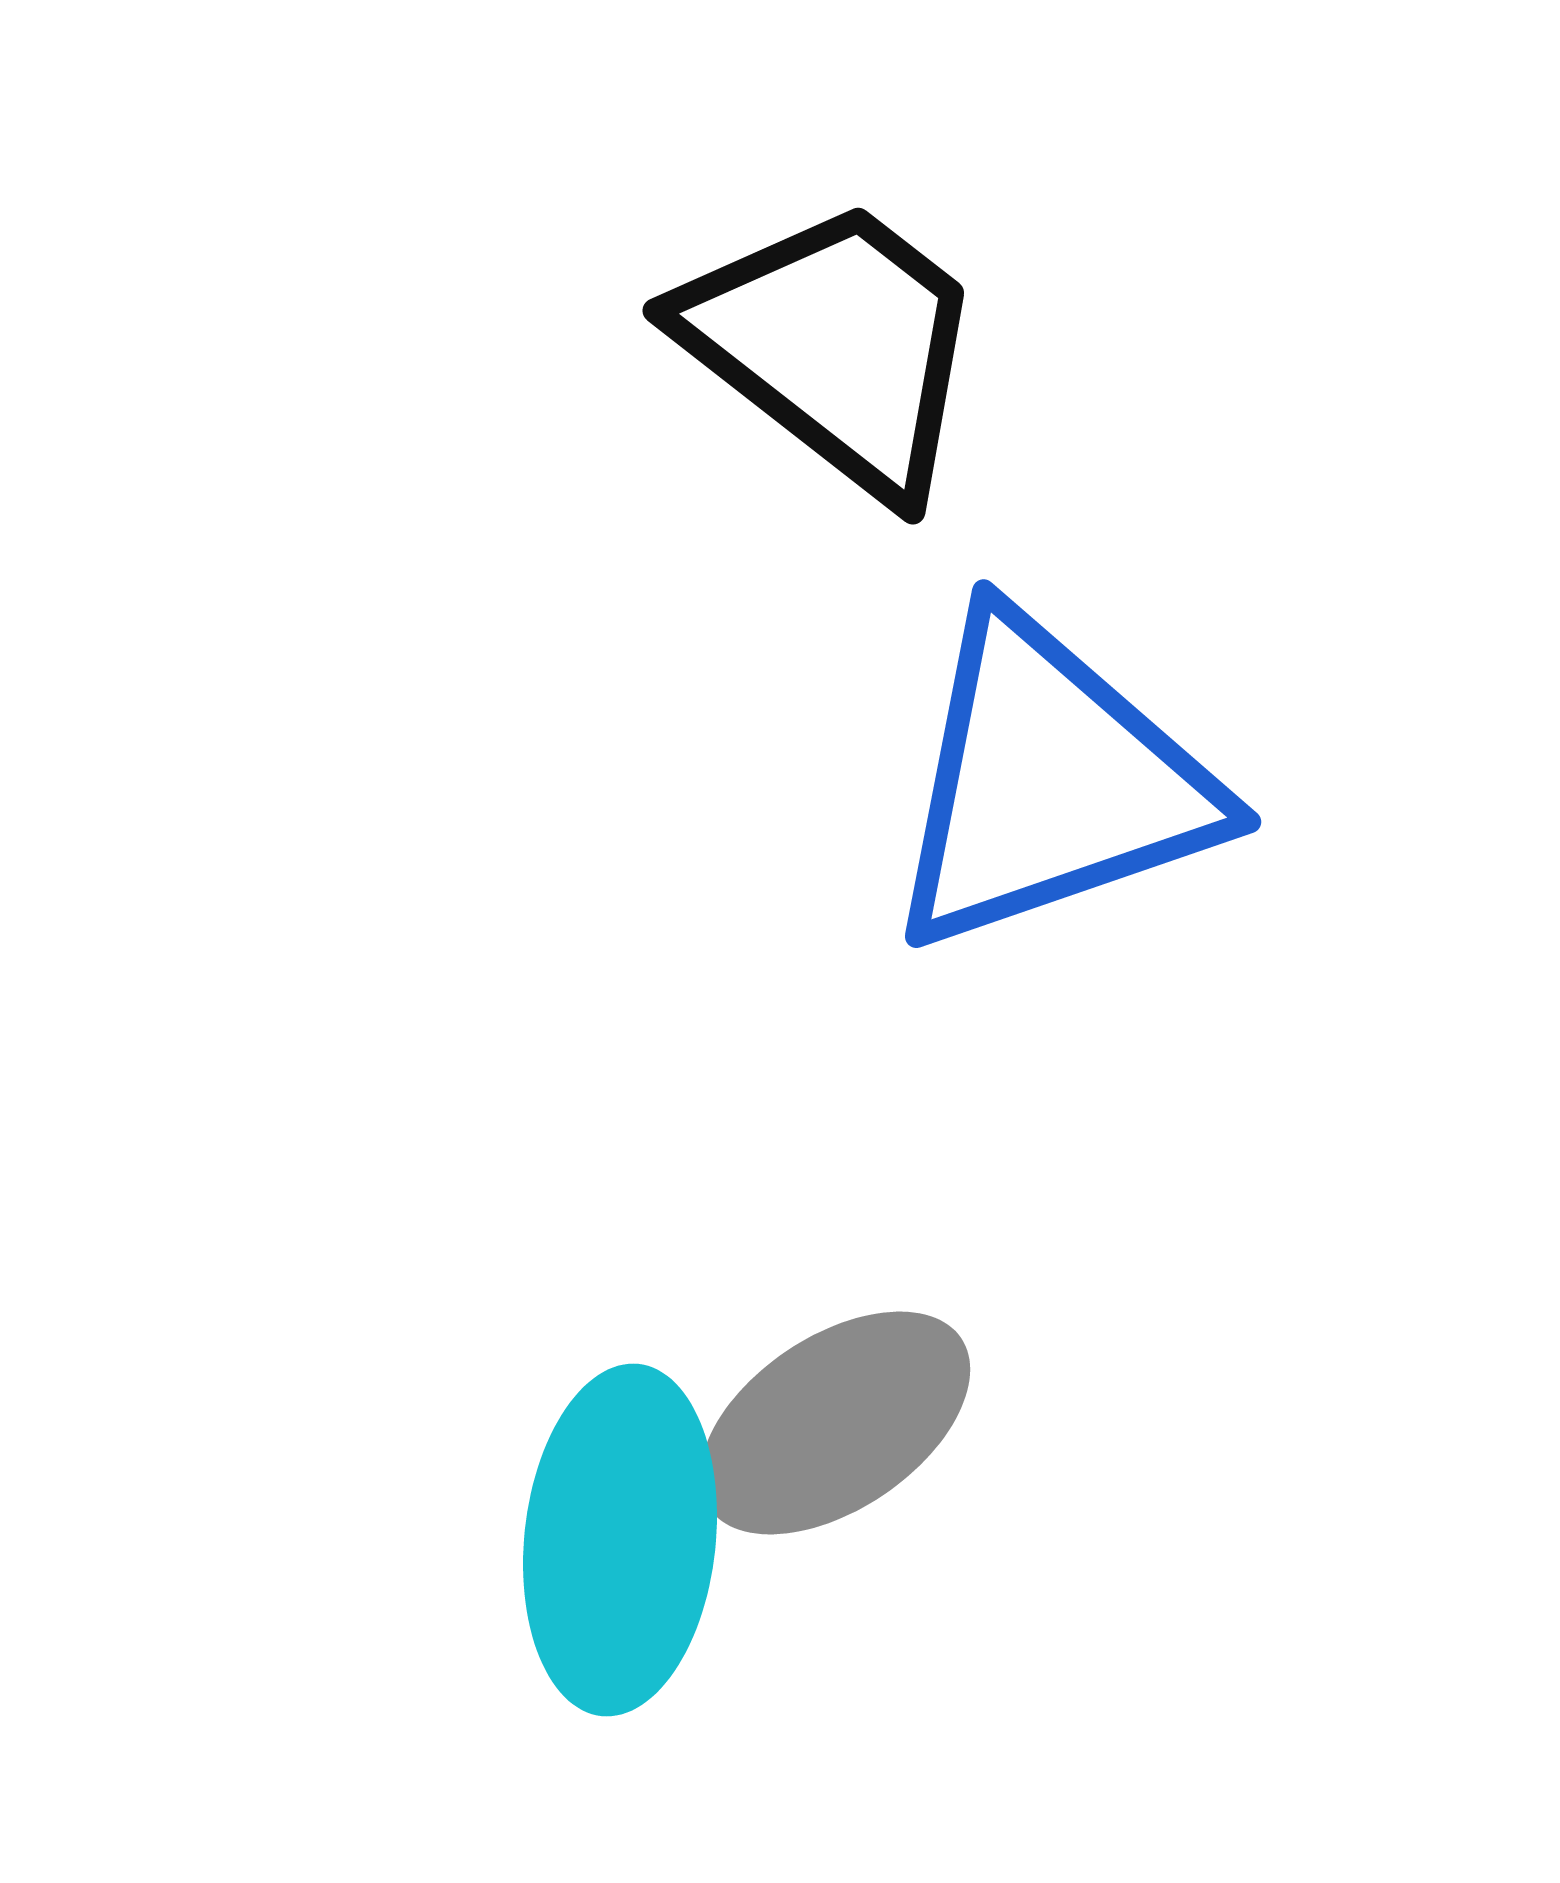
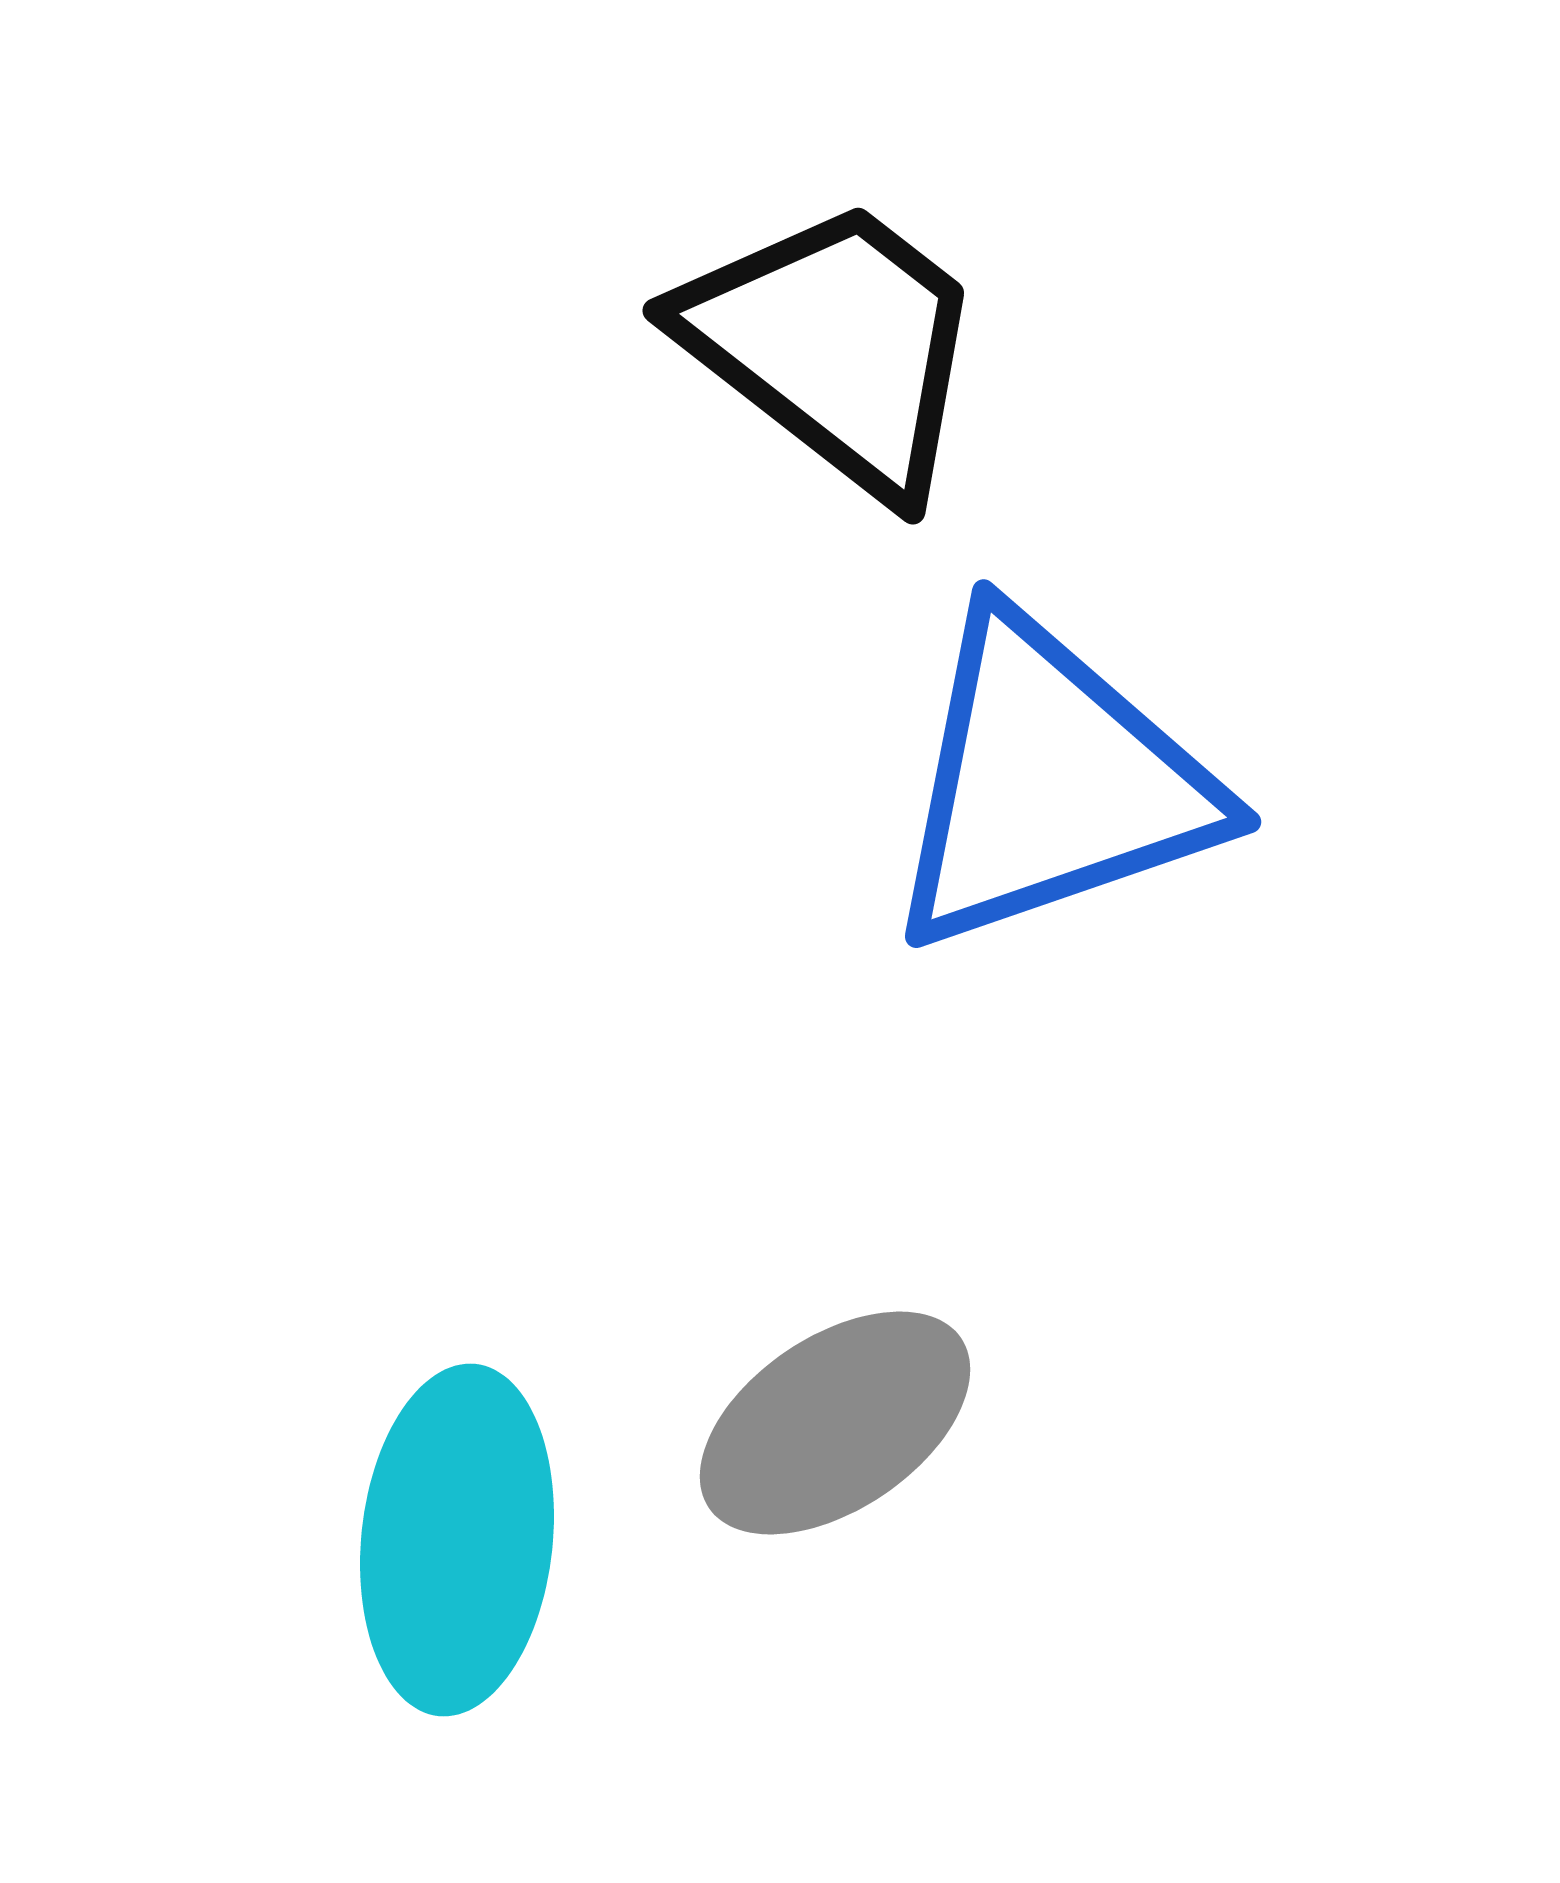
cyan ellipse: moved 163 px left
